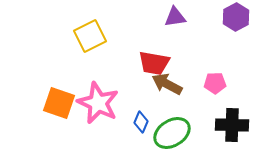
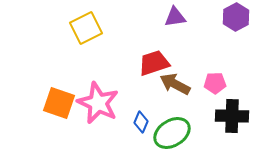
yellow square: moved 4 px left, 8 px up
red trapezoid: rotated 152 degrees clockwise
brown arrow: moved 8 px right
black cross: moved 9 px up
